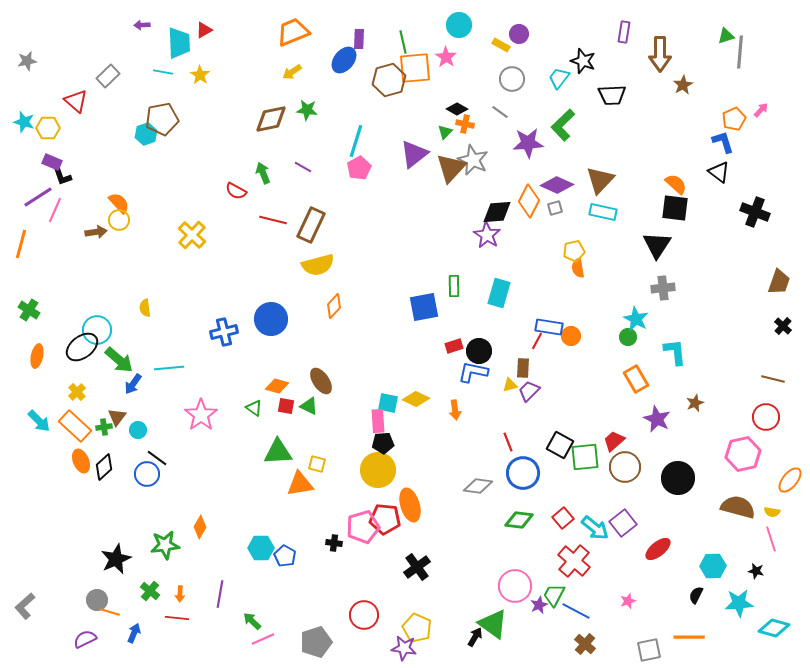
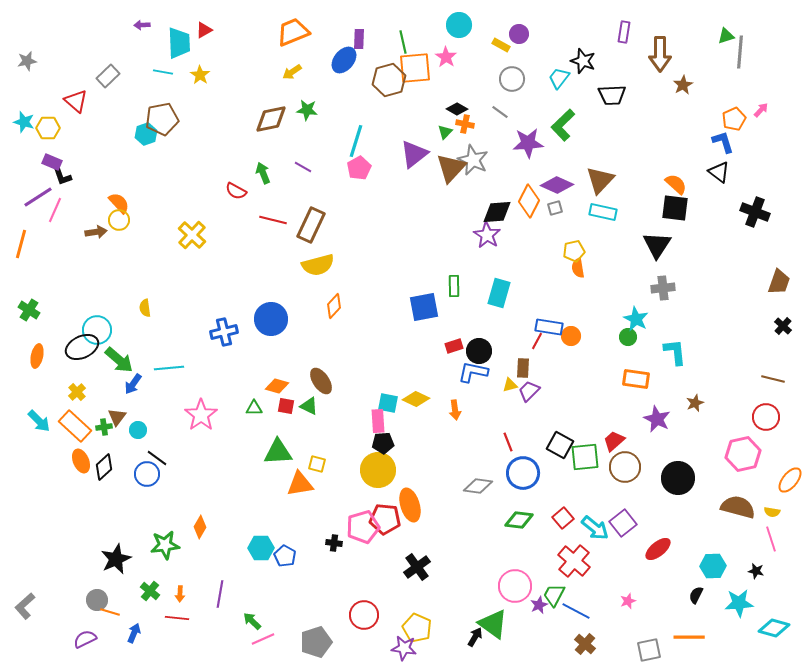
black ellipse at (82, 347): rotated 12 degrees clockwise
orange rectangle at (636, 379): rotated 52 degrees counterclockwise
green triangle at (254, 408): rotated 36 degrees counterclockwise
